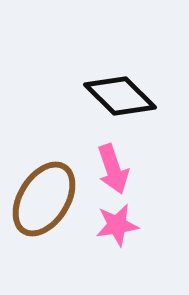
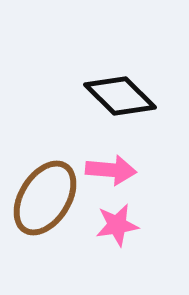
pink arrow: moved 2 px left, 1 px down; rotated 66 degrees counterclockwise
brown ellipse: moved 1 px right, 1 px up
